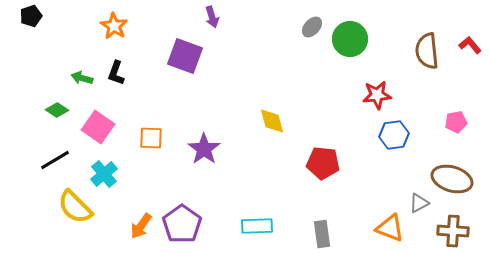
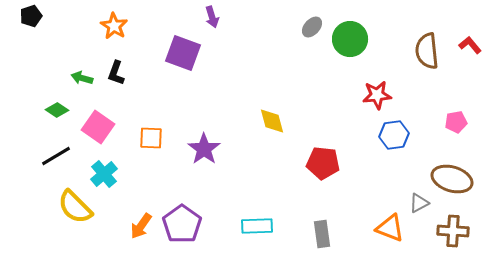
purple square: moved 2 px left, 3 px up
black line: moved 1 px right, 4 px up
